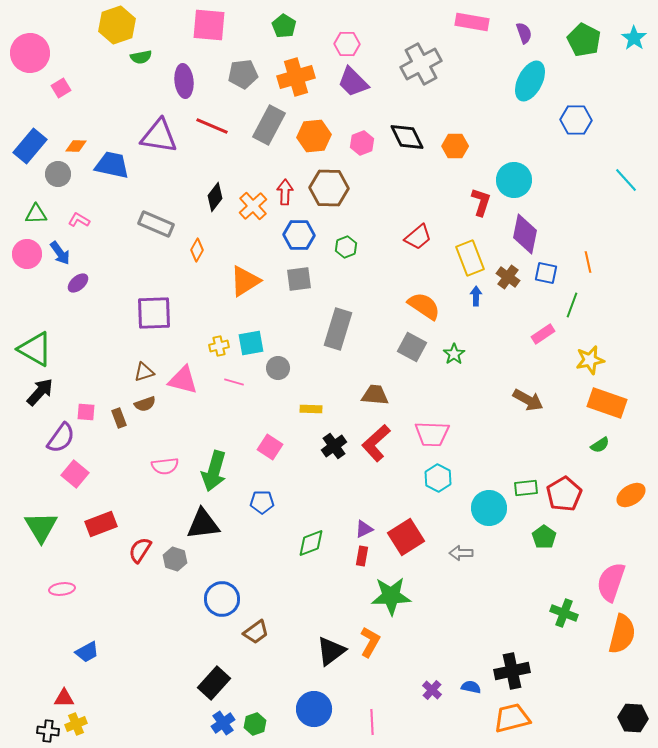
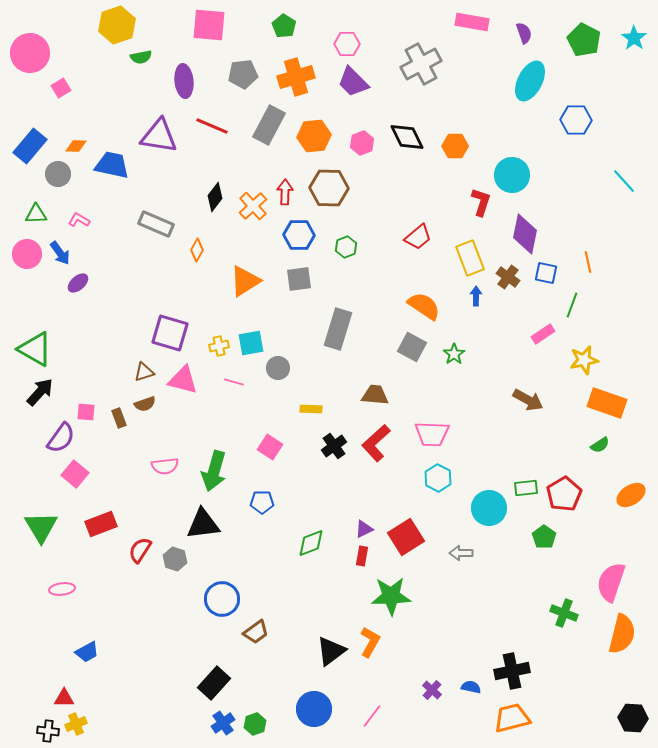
cyan circle at (514, 180): moved 2 px left, 5 px up
cyan line at (626, 180): moved 2 px left, 1 px down
purple square at (154, 313): moved 16 px right, 20 px down; rotated 18 degrees clockwise
yellow star at (590, 360): moved 6 px left
pink line at (372, 722): moved 6 px up; rotated 40 degrees clockwise
